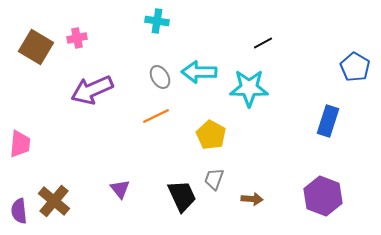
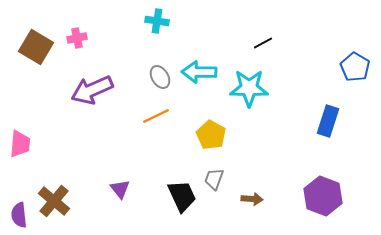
purple semicircle: moved 4 px down
